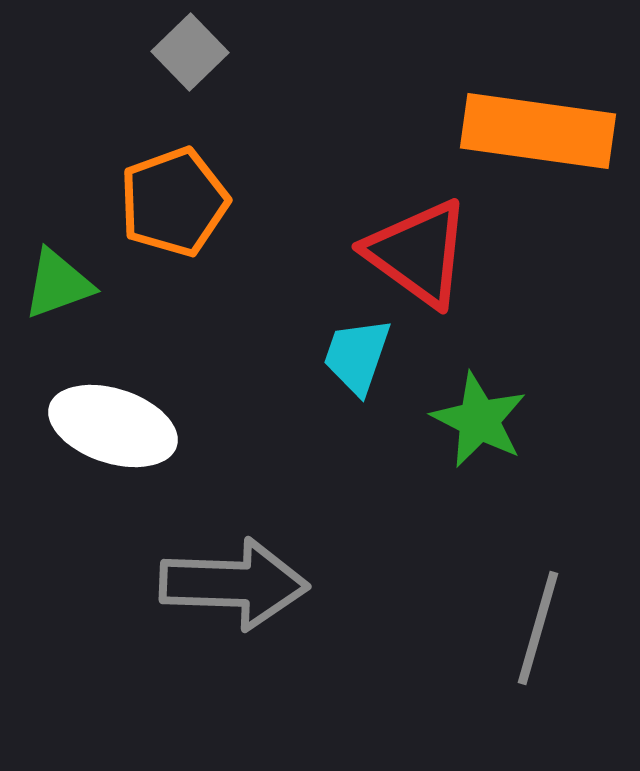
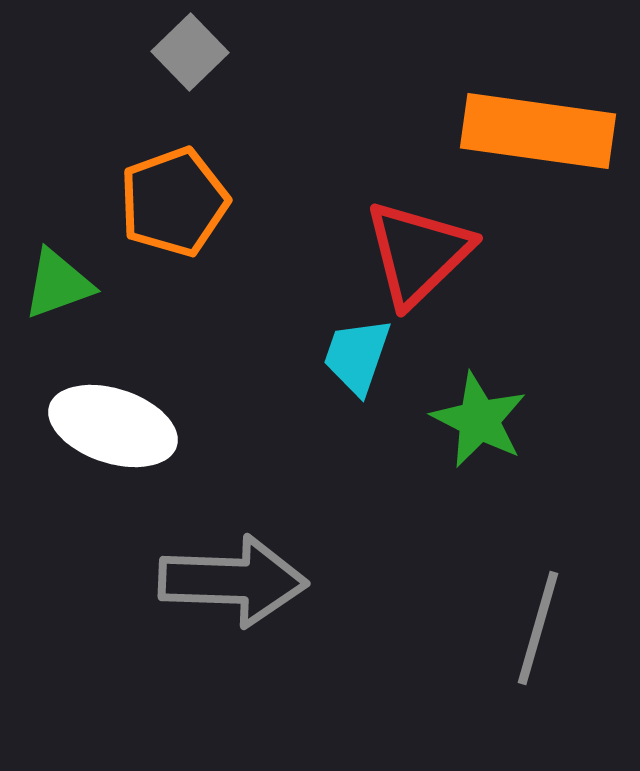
red triangle: rotated 40 degrees clockwise
gray arrow: moved 1 px left, 3 px up
